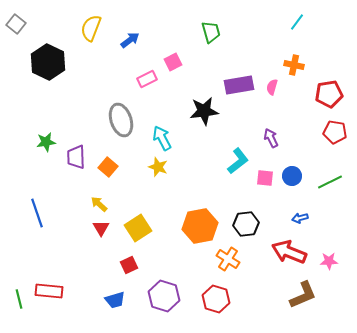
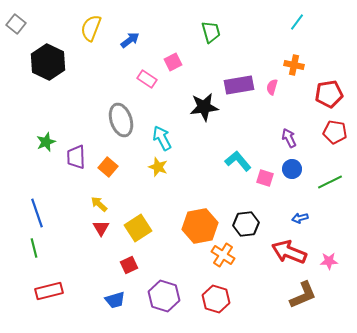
pink rectangle at (147, 79): rotated 60 degrees clockwise
black star at (204, 111): moved 4 px up
purple arrow at (271, 138): moved 18 px right
green star at (46, 142): rotated 12 degrees counterclockwise
cyan L-shape at (238, 161): rotated 92 degrees counterclockwise
blue circle at (292, 176): moved 7 px up
pink square at (265, 178): rotated 12 degrees clockwise
orange cross at (228, 259): moved 5 px left, 4 px up
red rectangle at (49, 291): rotated 20 degrees counterclockwise
green line at (19, 299): moved 15 px right, 51 px up
